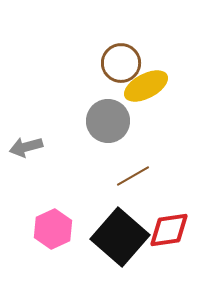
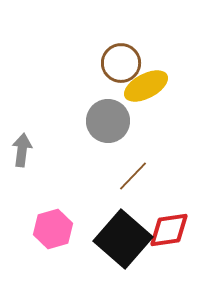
gray arrow: moved 4 px left, 3 px down; rotated 112 degrees clockwise
brown line: rotated 16 degrees counterclockwise
pink hexagon: rotated 9 degrees clockwise
black square: moved 3 px right, 2 px down
